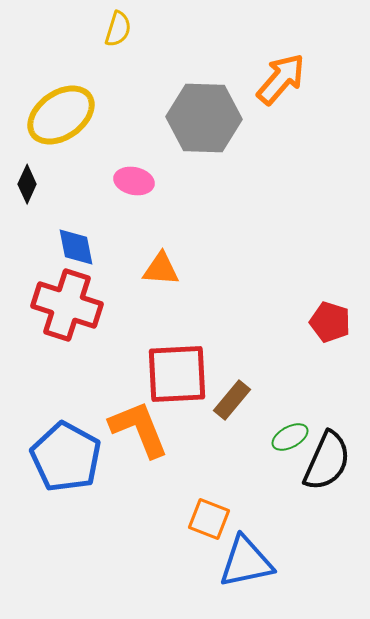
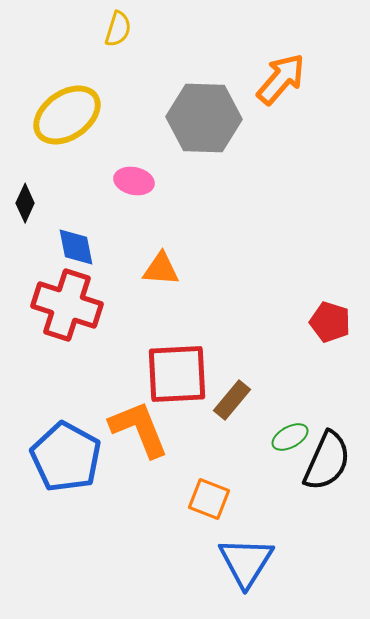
yellow ellipse: moved 6 px right
black diamond: moved 2 px left, 19 px down
orange square: moved 20 px up
blue triangle: rotated 46 degrees counterclockwise
